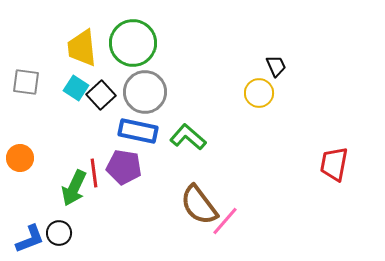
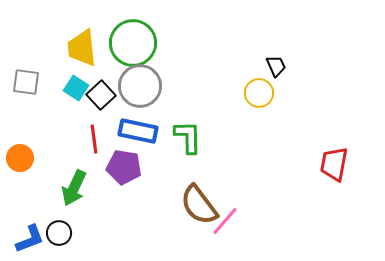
gray circle: moved 5 px left, 6 px up
green L-shape: rotated 48 degrees clockwise
red line: moved 34 px up
